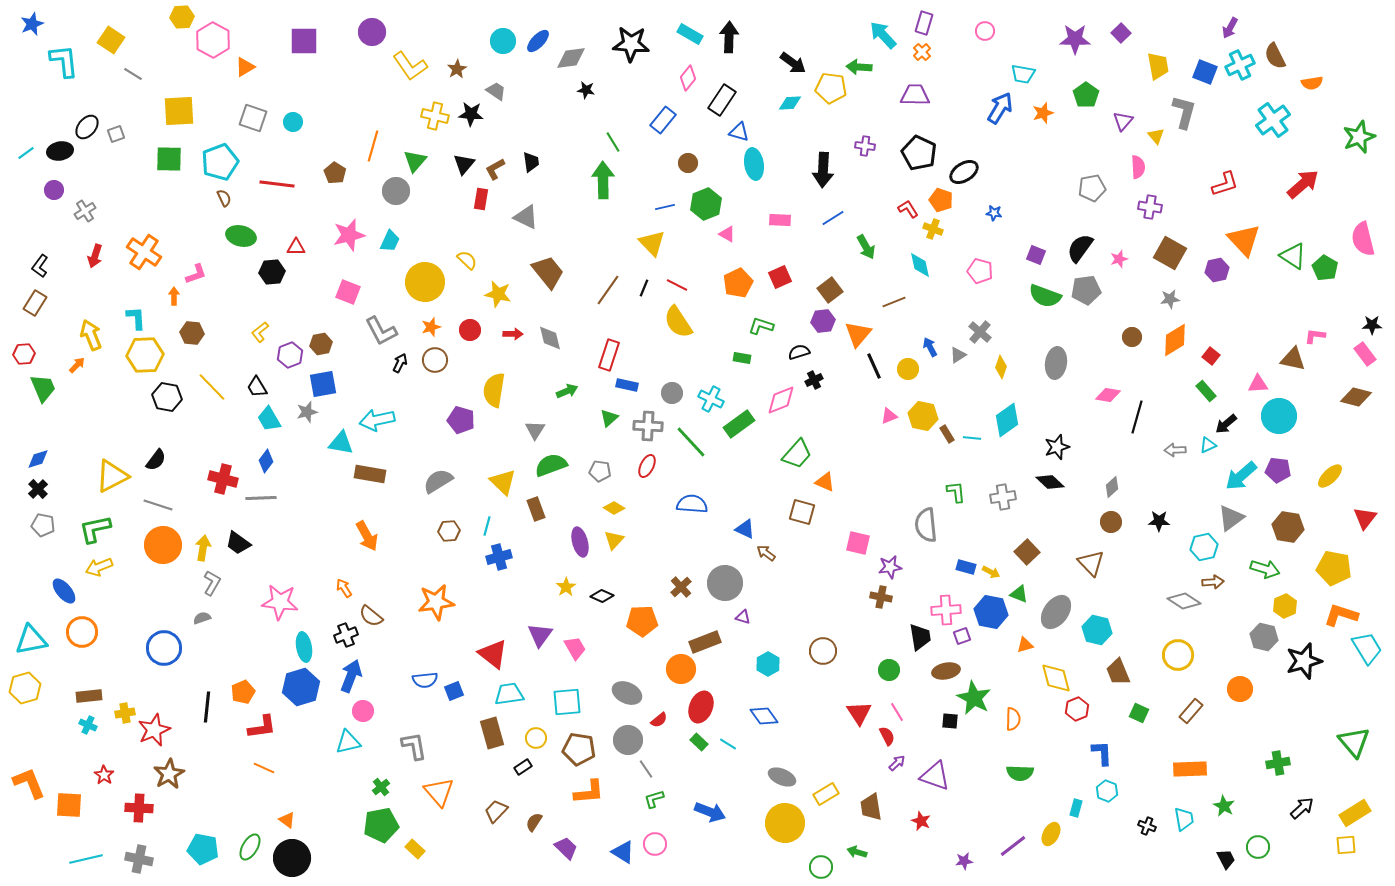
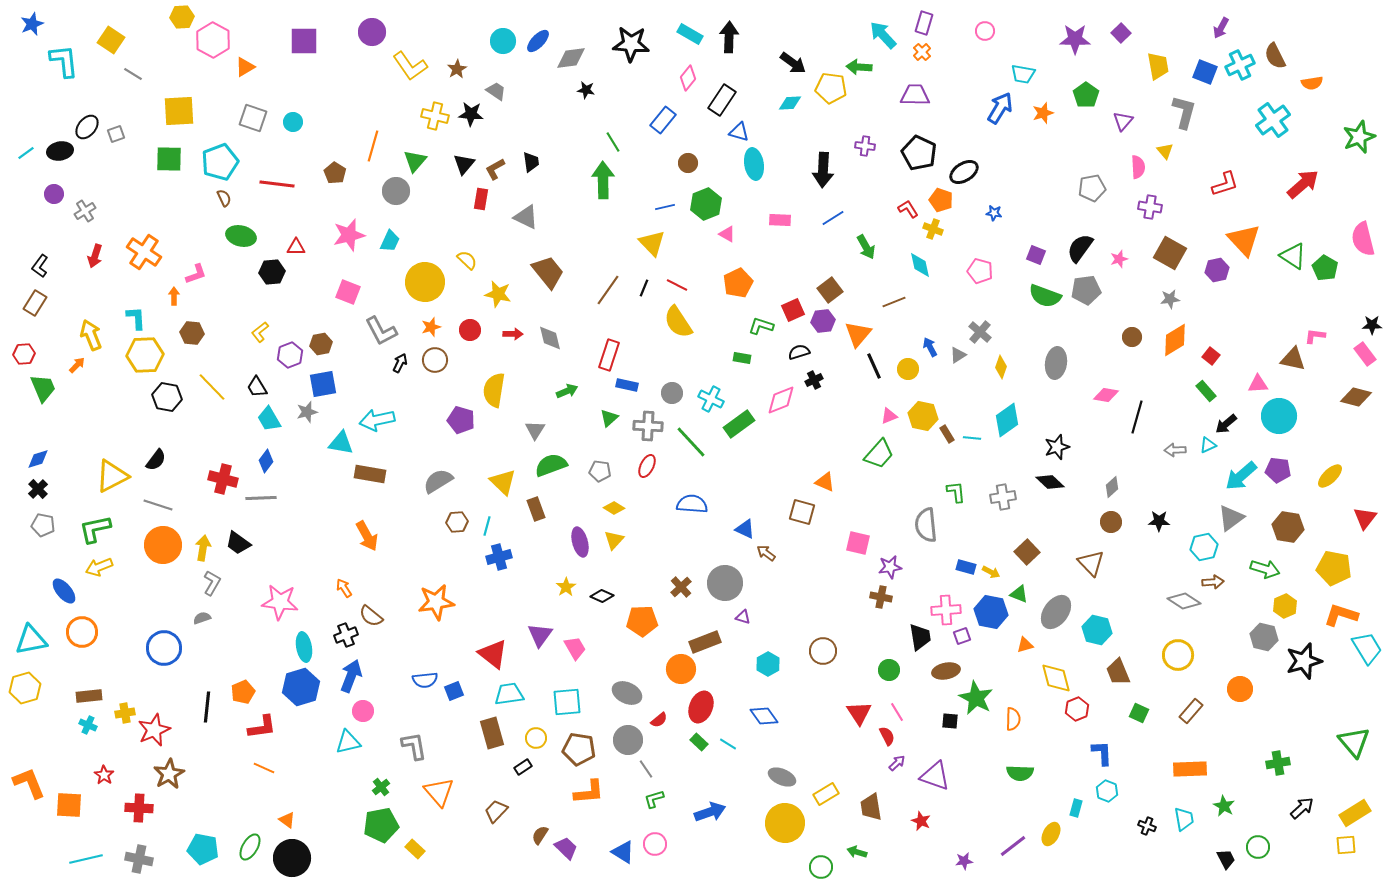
purple arrow at (1230, 28): moved 9 px left
yellow triangle at (1156, 136): moved 9 px right, 15 px down
purple circle at (54, 190): moved 4 px down
red square at (780, 277): moved 13 px right, 33 px down
pink diamond at (1108, 395): moved 2 px left
green trapezoid at (797, 454): moved 82 px right
brown hexagon at (449, 531): moved 8 px right, 9 px up
green star at (974, 698): moved 2 px right
blue arrow at (710, 812): rotated 40 degrees counterclockwise
brown semicircle at (534, 822): moved 6 px right, 13 px down
